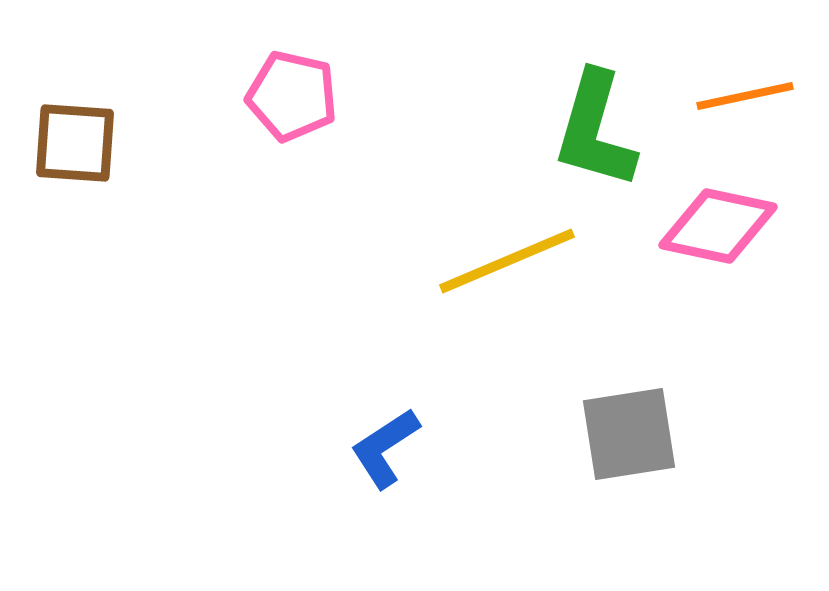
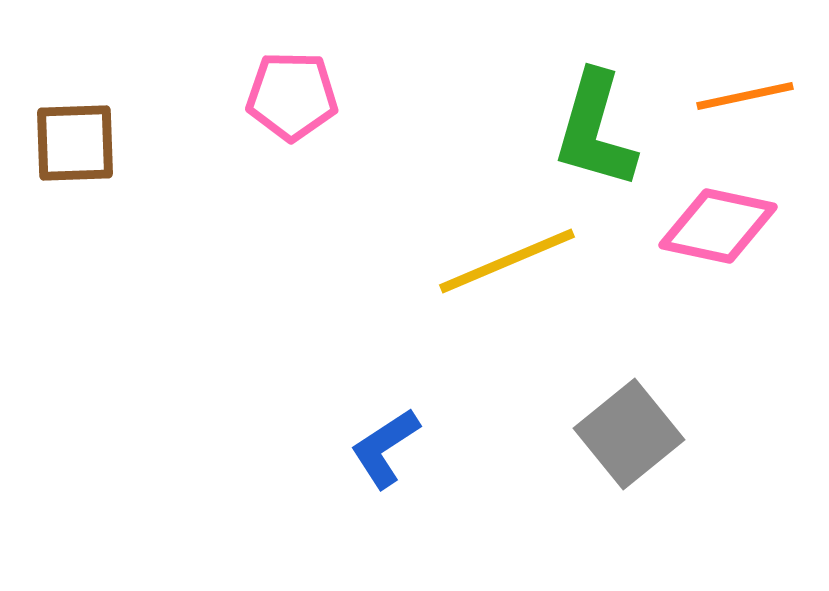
pink pentagon: rotated 12 degrees counterclockwise
brown square: rotated 6 degrees counterclockwise
gray square: rotated 30 degrees counterclockwise
